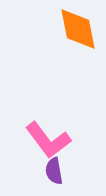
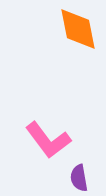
purple semicircle: moved 25 px right, 7 px down
